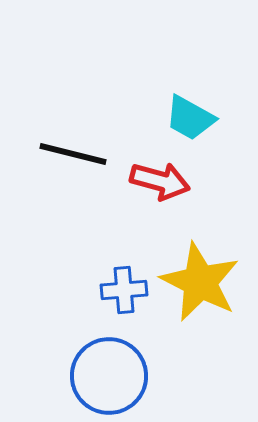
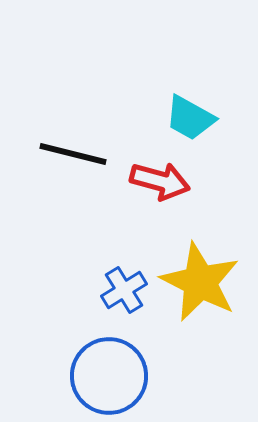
blue cross: rotated 27 degrees counterclockwise
